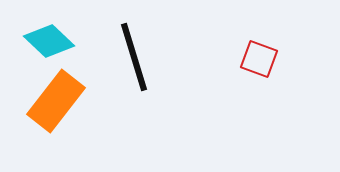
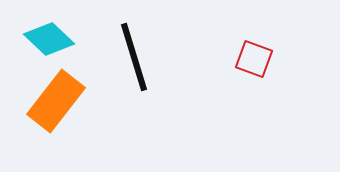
cyan diamond: moved 2 px up
red square: moved 5 px left
